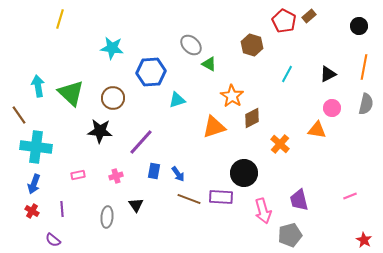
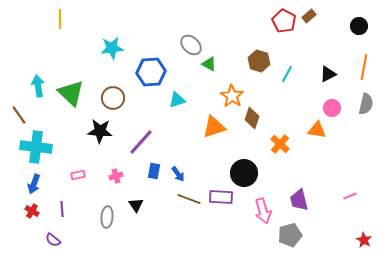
yellow line at (60, 19): rotated 18 degrees counterclockwise
brown hexagon at (252, 45): moved 7 px right, 16 px down
cyan star at (112, 48): rotated 15 degrees counterclockwise
brown diamond at (252, 118): rotated 45 degrees counterclockwise
